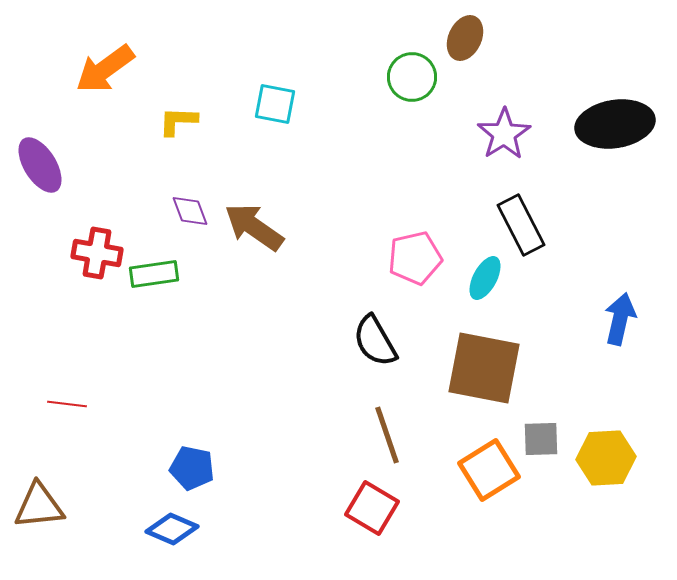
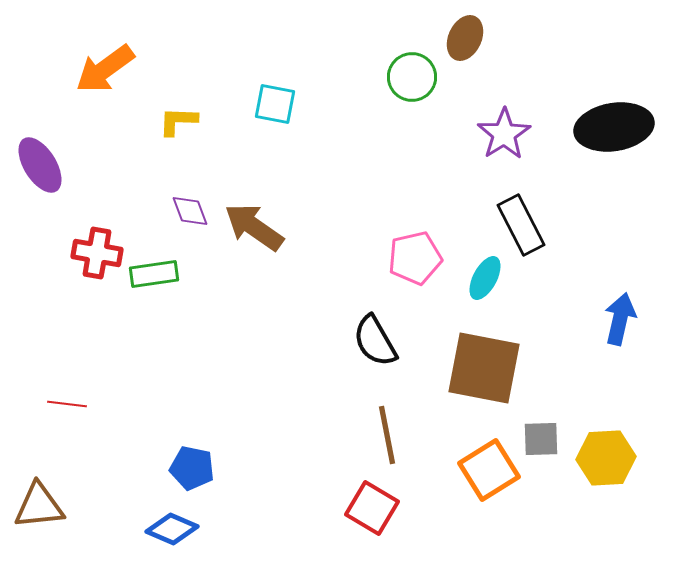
black ellipse: moved 1 px left, 3 px down
brown line: rotated 8 degrees clockwise
